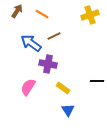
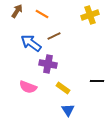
pink semicircle: rotated 102 degrees counterclockwise
